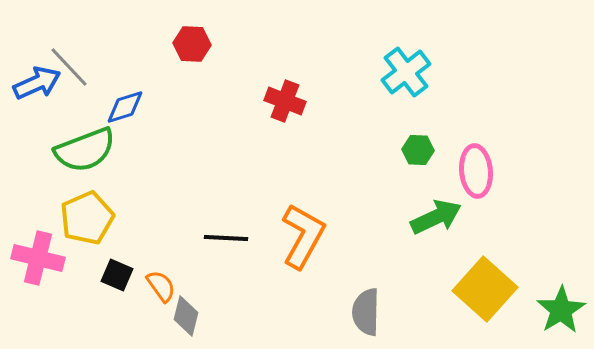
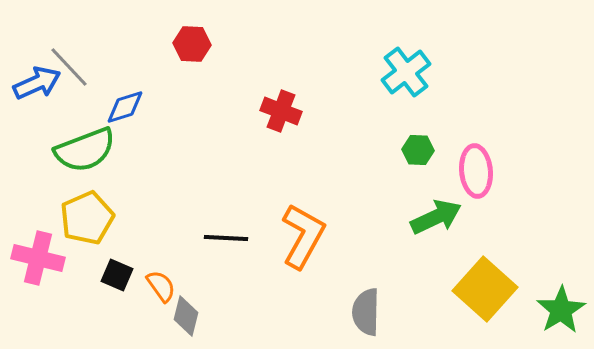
red cross: moved 4 px left, 10 px down
